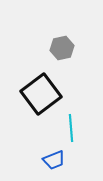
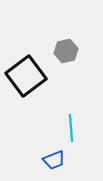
gray hexagon: moved 4 px right, 3 px down
black square: moved 15 px left, 18 px up
